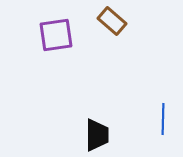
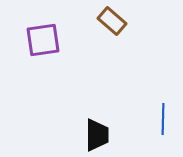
purple square: moved 13 px left, 5 px down
